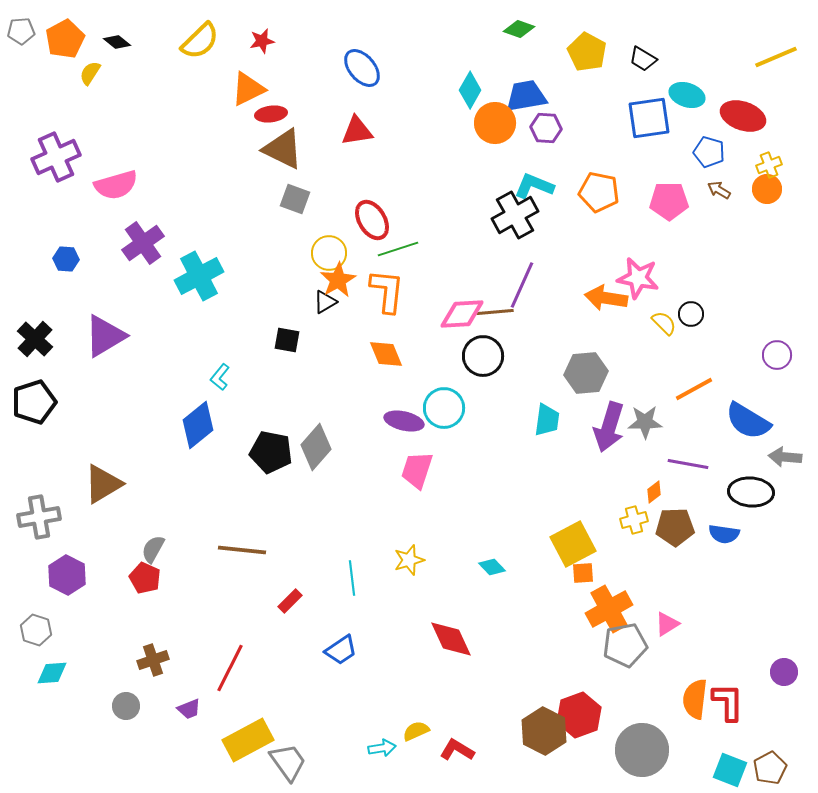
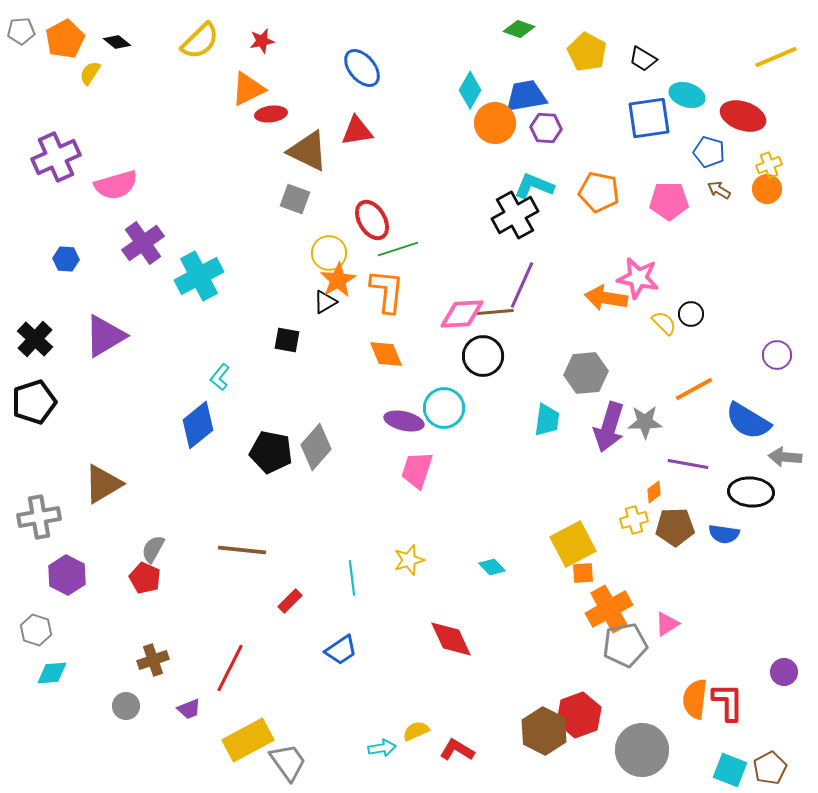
brown triangle at (283, 149): moved 25 px right, 2 px down
